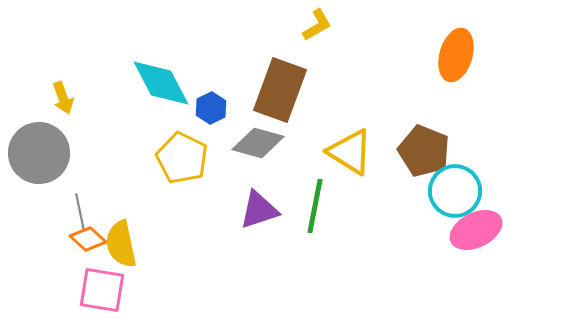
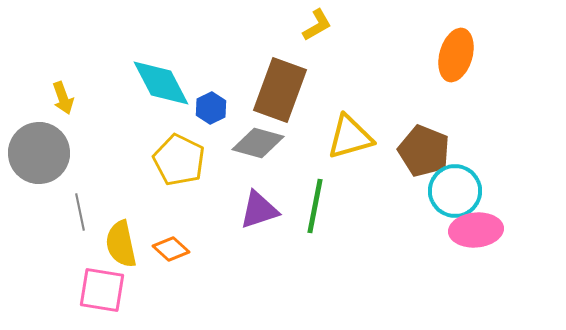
yellow triangle: moved 15 px up; rotated 48 degrees counterclockwise
yellow pentagon: moved 3 px left, 2 px down
pink ellipse: rotated 21 degrees clockwise
orange diamond: moved 83 px right, 10 px down
